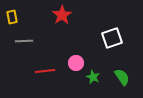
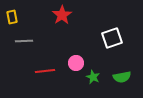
green semicircle: rotated 114 degrees clockwise
